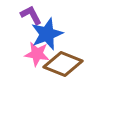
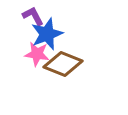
purple L-shape: moved 2 px right, 1 px down
